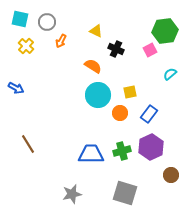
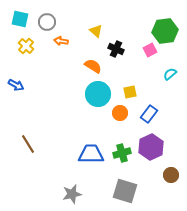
yellow triangle: rotated 16 degrees clockwise
orange arrow: rotated 72 degrees clockwise
blue arrow: moved 3 px up
cyan circle: moved 1 px up
green cross: moved 2 px down
gray square: moved 2 px up
